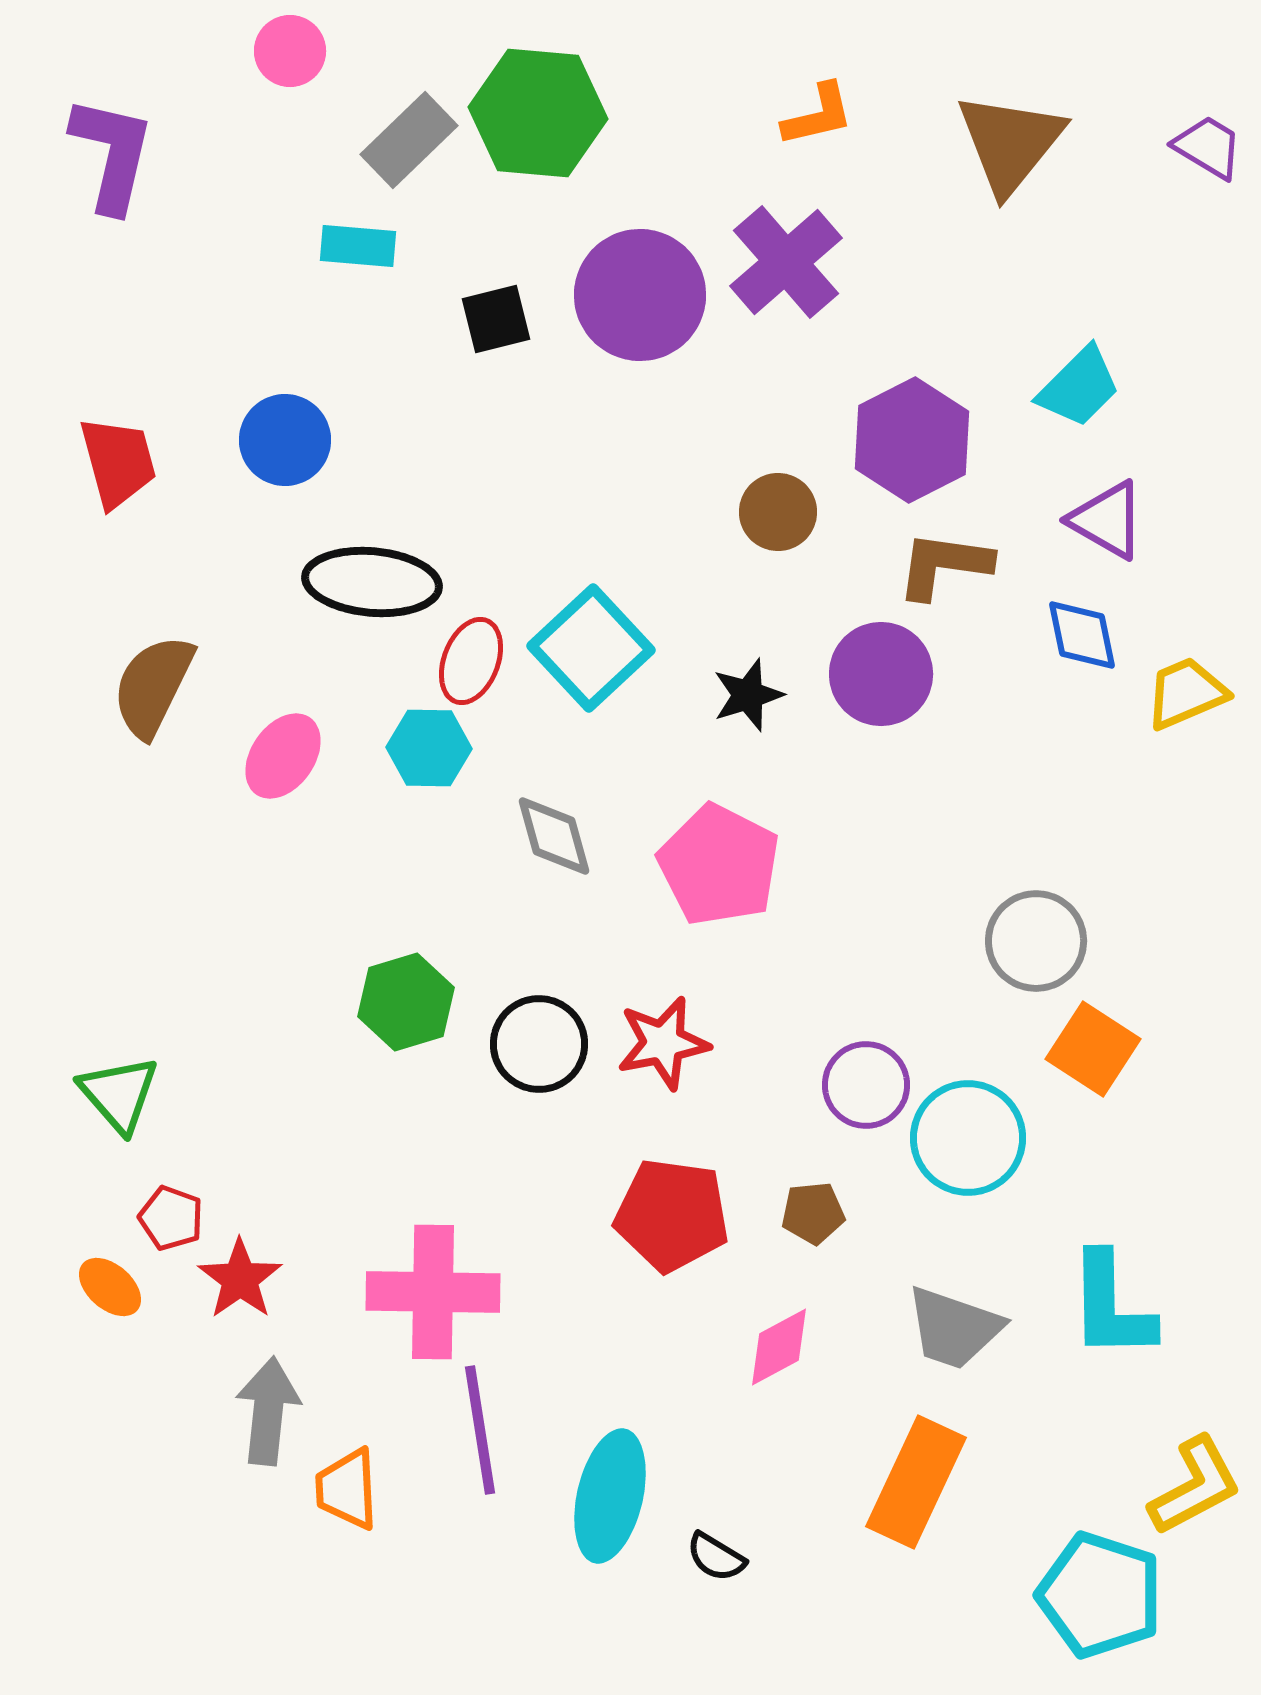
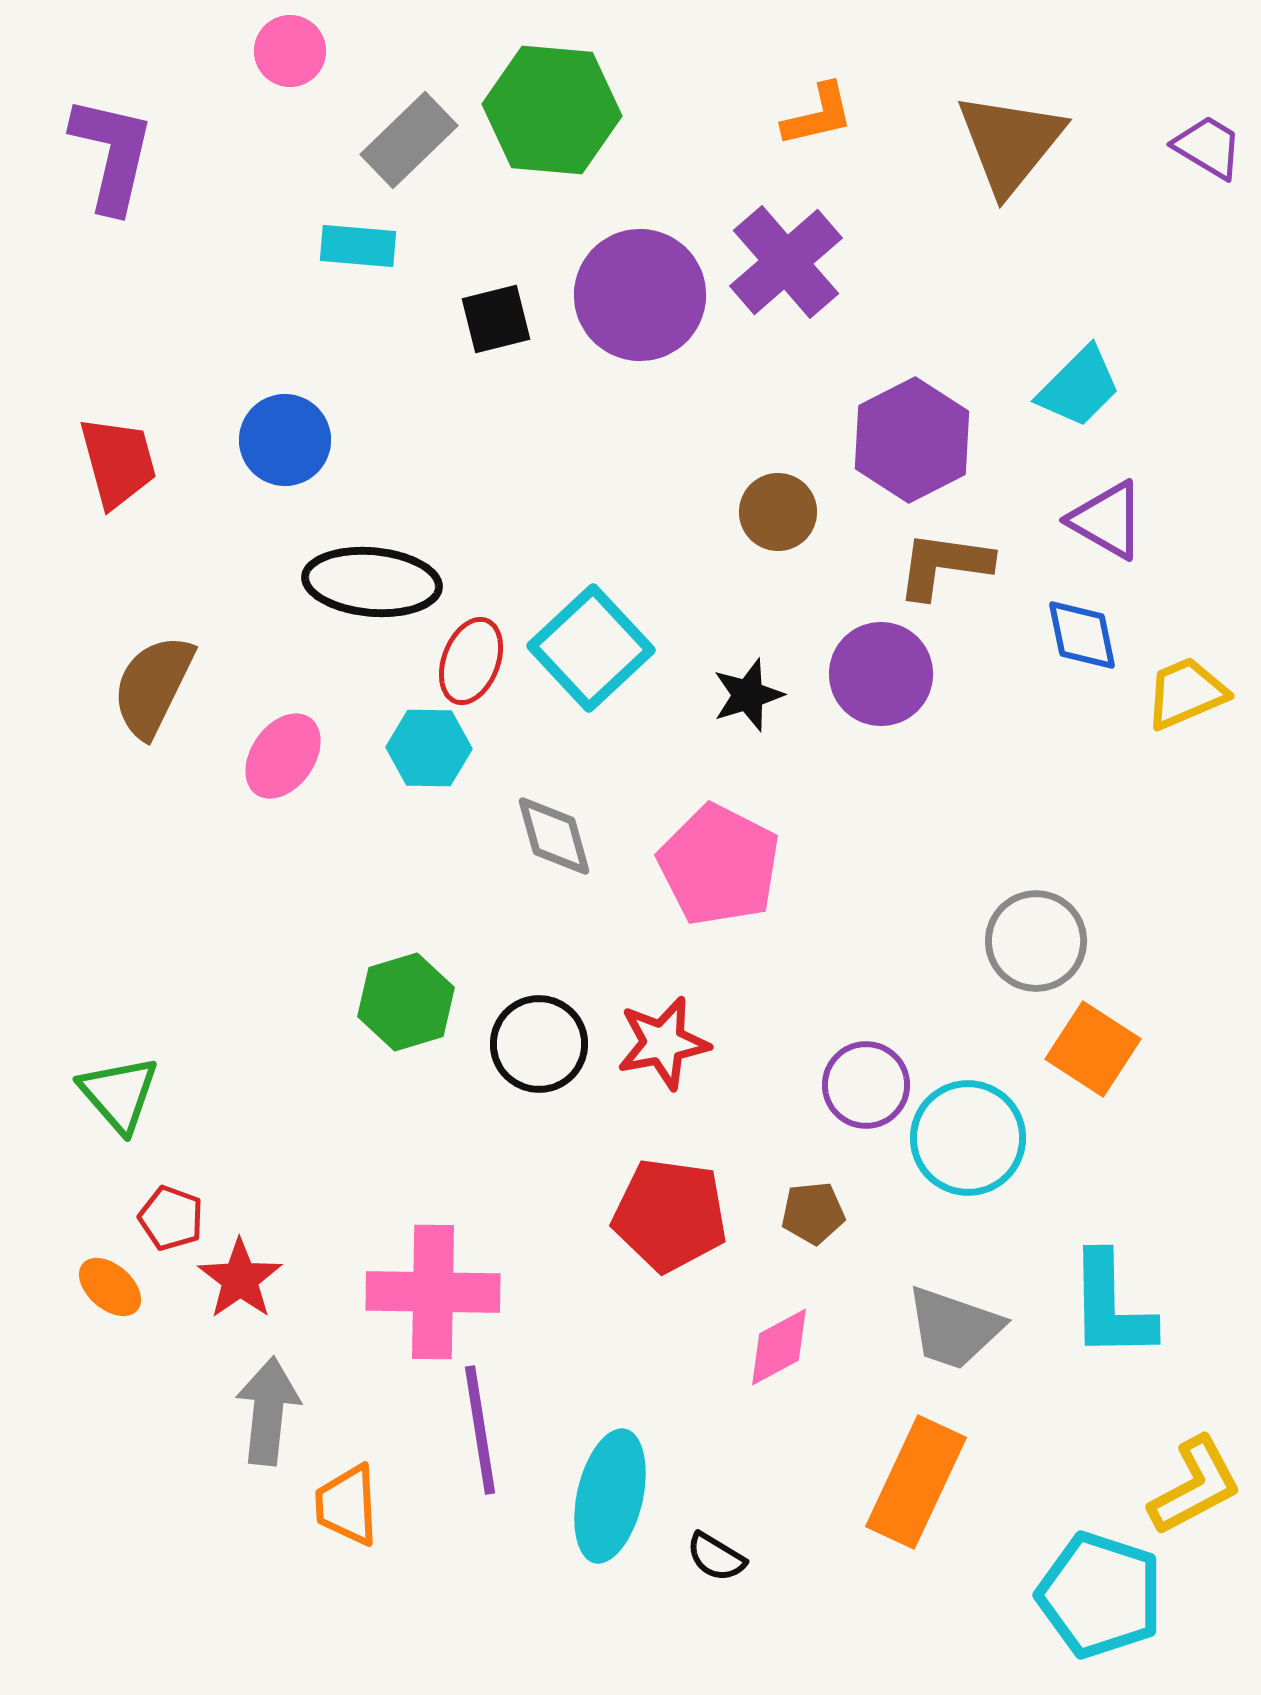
green hexagon at (538, 113): moved 14 px right, 3 px up
red pentagon at (672, 1215): moved 2 px left
orange trapezoid at (347, 1489): moved 16 px down
